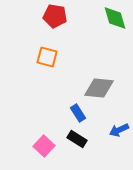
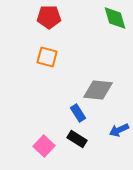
red pentagon: moved 6 px left, 1 px down; rotated 10 degrees counterclockwise
gray diamond: moved 1 px left, 2 px down
